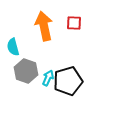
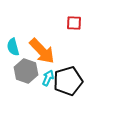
orange arrow: moved 2 px left, 25 px down; rotated 148 degrees clockwise
